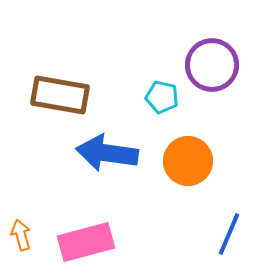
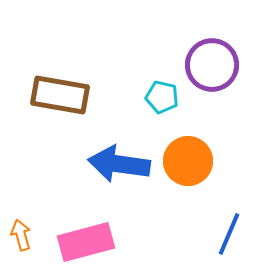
blue arrow: moved 12 px right, 11 px down
